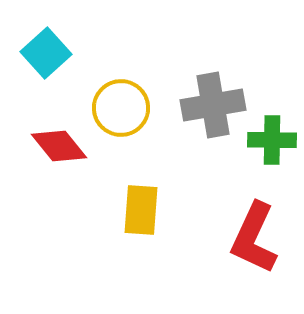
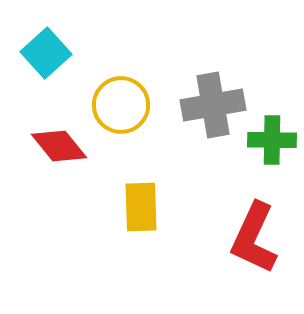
yellow circle: moved 3 px up
yellow rectangle: moved 3 px up; rotated 6 degrees counterclockwise
